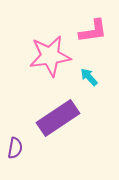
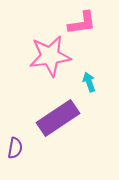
pink L-shape: moved 11 px left, 8 px up
cyan arrow: moved 5 px down; rotated 24 degrees clockwise
